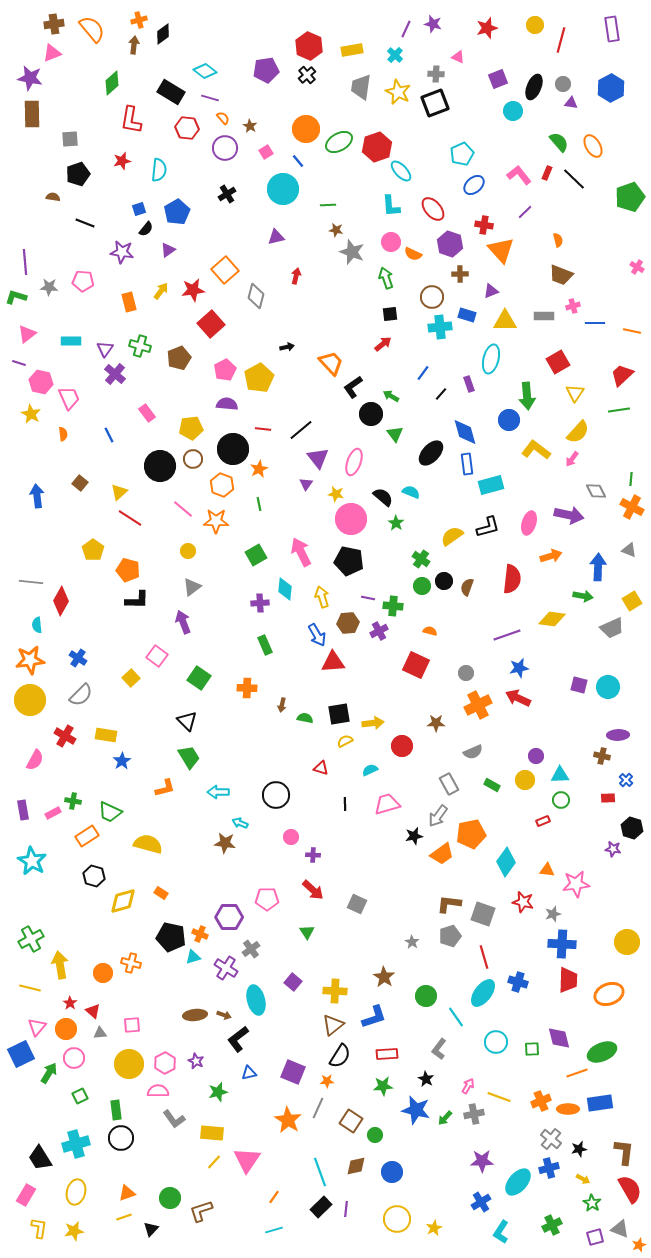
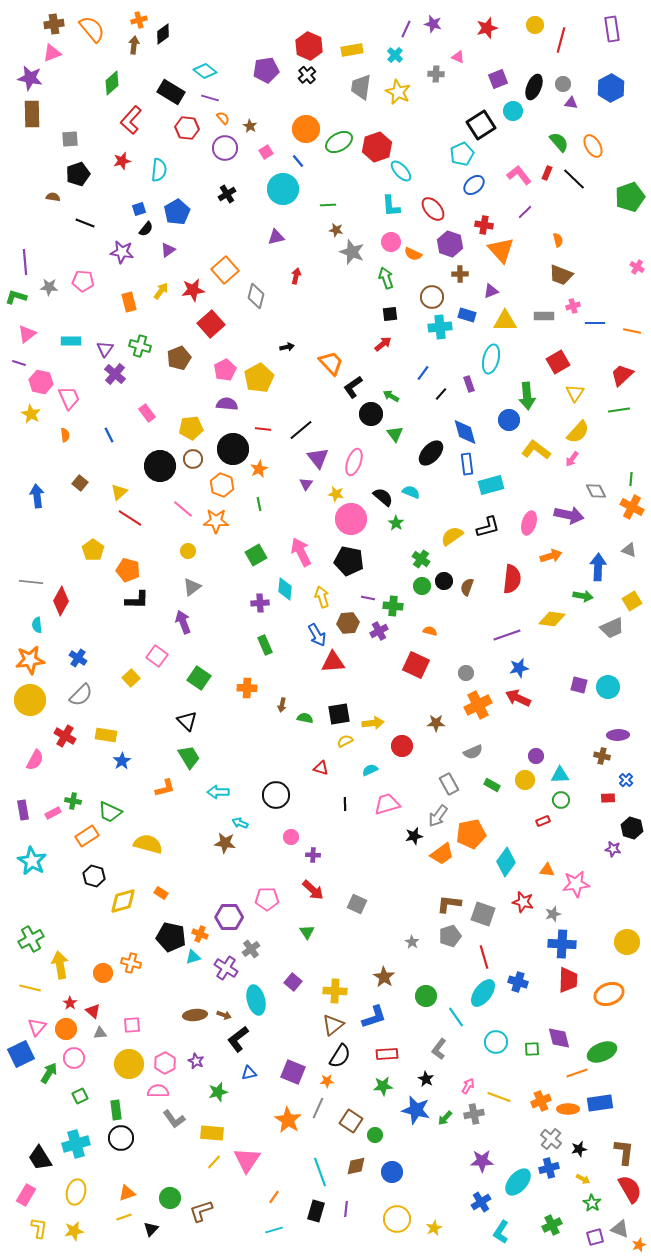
black square at (435, 103): moved 46 px right, 22 px down; rotated 12 degrees counterclockwise
red L-shape at (131, 120): rotated 32 degrees clockwise
orange semicircle at (63, 434): moved 2 px right, 1 px down
black rectangle at (321, 1207): moved 5 px left, 4 px down; rotated 30 degrees counterclockwise
